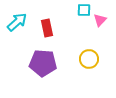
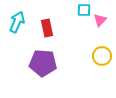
cyan arrow: rotated 25 degrees counterclockwise
yellow circle: moved 13 px right, 3 px up
